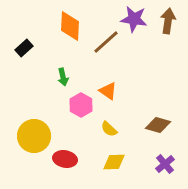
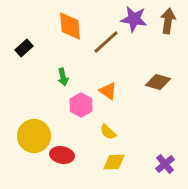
orange diamond: rotated 8 degrees counterclockwise
brown diamond: moved 43 px up
yellow semicircle: moved 1 px left, 3 px down
red ellipse: moved 3 px left, 4 px up
